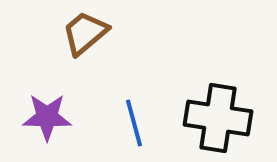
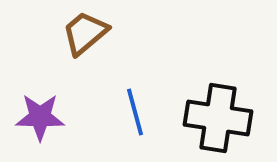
purple star: moved 7 px left
blue line: moved 1 px right, 11 px up
